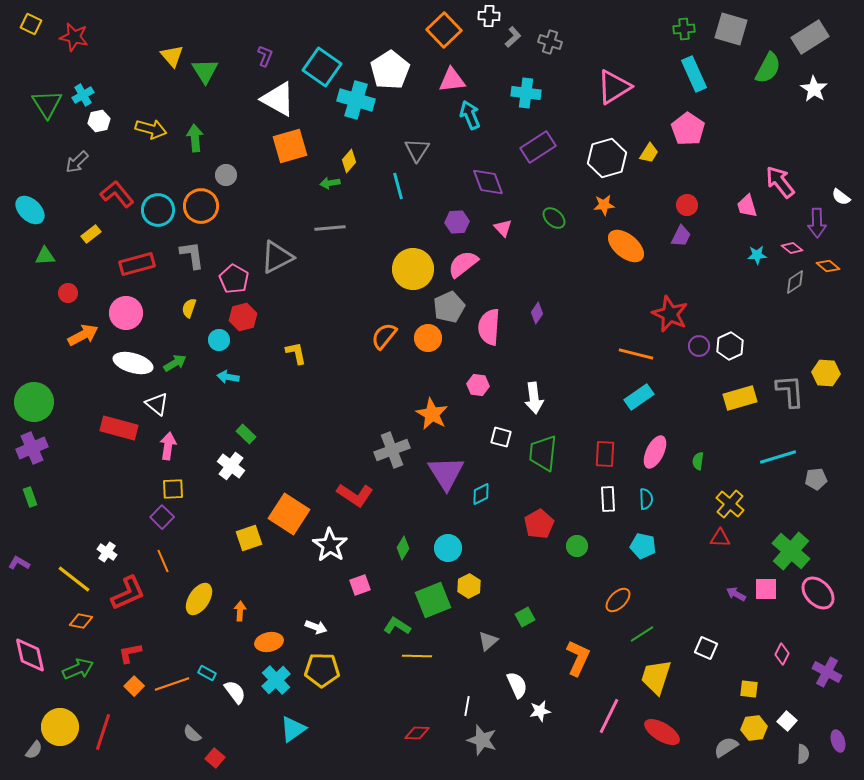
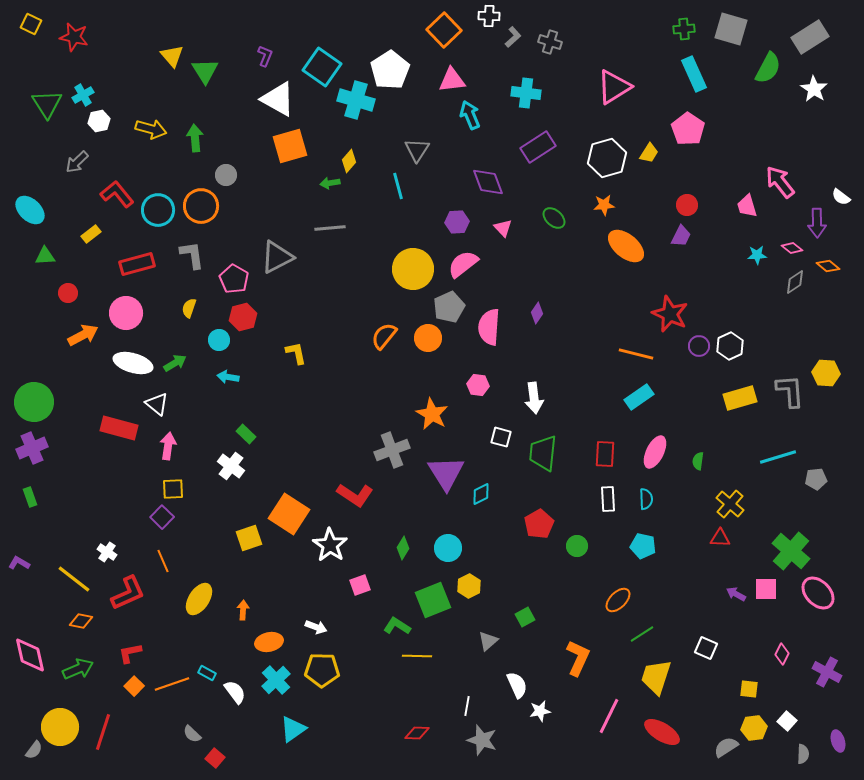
orange arrow at (240, 611): moved 3 px right, 1 px up
